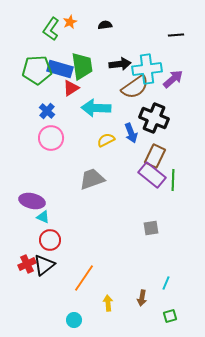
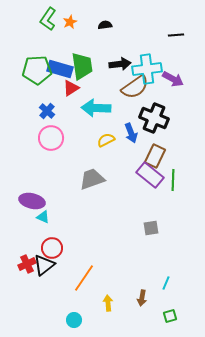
green L-shape: moved 3 px left, 10 px up
purple arrow: rotated 70 degrees clockwise
purple rectangle: moved 2 px left
red circle: moved 2 px right, 8 px down
